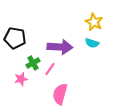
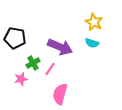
purple arrow: rotated 20 degrees clockwise
